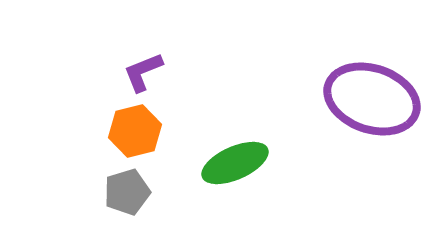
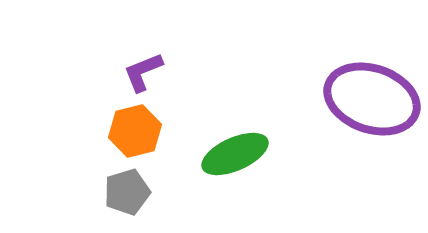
green ellipse: moved 9 px up
